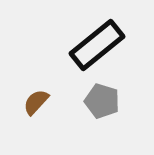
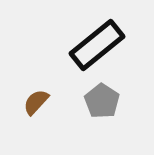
gray pentagon: rotated 16 degrees clockwise
